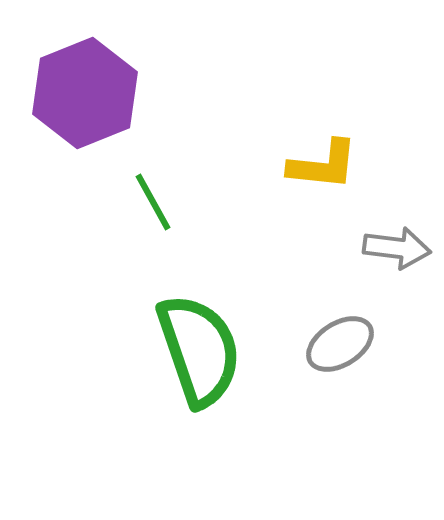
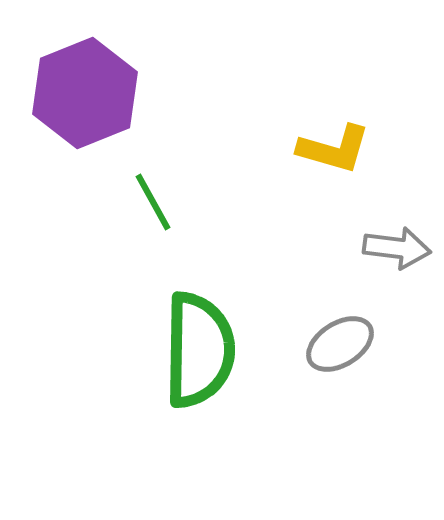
yellow L-shape: moved 11 px right, 16 px up; rotated 10 degrees clockwise
green semicircle: rotated 20 degrees clockwise
